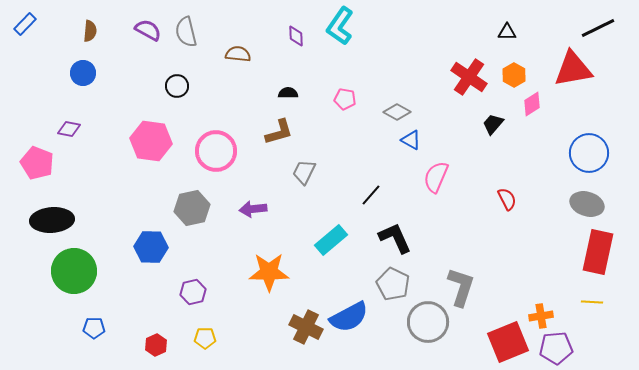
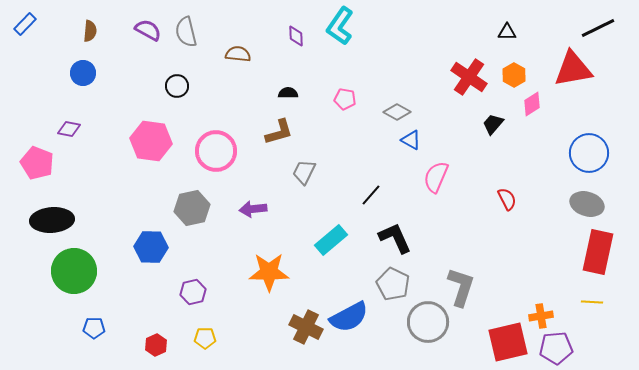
red square at (508, 342): rotated 9 degrees clockwise
